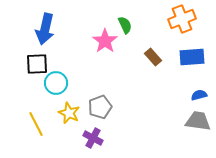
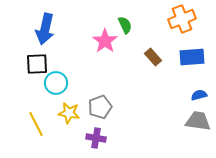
yellow star: rotated 15 degrees counterclockwise
purple cross: moved 3 px right; rotated 18 degrees counterclockwise
